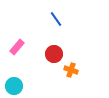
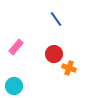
pink rectangle: moved 1 px left
orange cross: moved 2 px left, 2 px up
